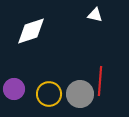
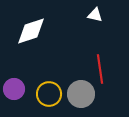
red line: moved 12 px up; rotated 12 degrees counterclockwise
gray circle: moved 1 px right
